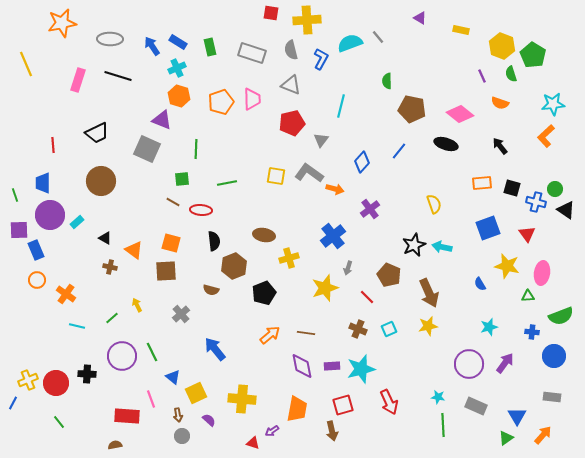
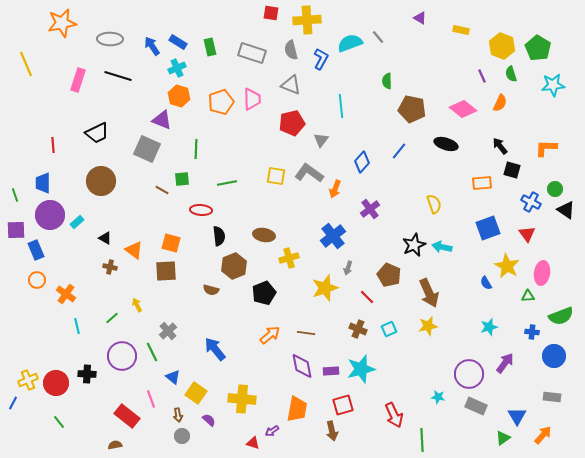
green pentagon at (533, 55): moved 5 px right, 7 px up
orange semicircle at (500, 103): rotated 84 degrees counterclockwise
cyan star at (553, 104): moved 19 px up
cyan line at (341, 106): rotated 20 degrees counterclockwise
pink diamond at (460, 114): moved 3 px right, 5 px up
orange L-shape at (546, 136): moved 12 px down; rotated 45 degrees clockwise
black square at (512, 188): moved 18 px up
orange arrow at (335, 189): rotated 96 degrees clockwise
brown line at (173, 202): moved 11 px left, 12 px up
blue cross at (536, 202): moved 5 px left; rotated 12 degrees clockwise
purple square at (19, 230): moved 3 px left
black semicircle at (214, 241): moved 5 px right, 5 px up
yellow star at (507, 266): rotated 15 degrees clockwise
blue semicircle at (480, 284): moved 6 px right, 1 px up
gray cross at (181, 314): moved 13 px left, 17 px down
cyan line at (77, 326): rotated 63 degrees clockwise
purple circle at (469, 364): moved 10 px down
purple rectangle at (332, 366): moved 1 px left, 5 px down
yellow square at (196, 393): rotated 30 degrees counterclockwise
red arrow at (389, 402): moved 5 px right, 13 px down
red rectangle at (127, 416): rotated 35 degrees clockwise
green line at (443, 425): moved 21 px left, 15 px down
green triangle at (506, 438): moved 3 px left
